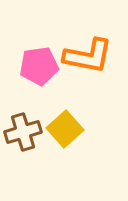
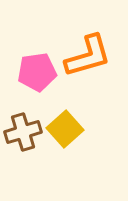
orange L-shape: rotated 27 degrees counterclockwise
pink pentagon: moved 2 px left, 6 px down
